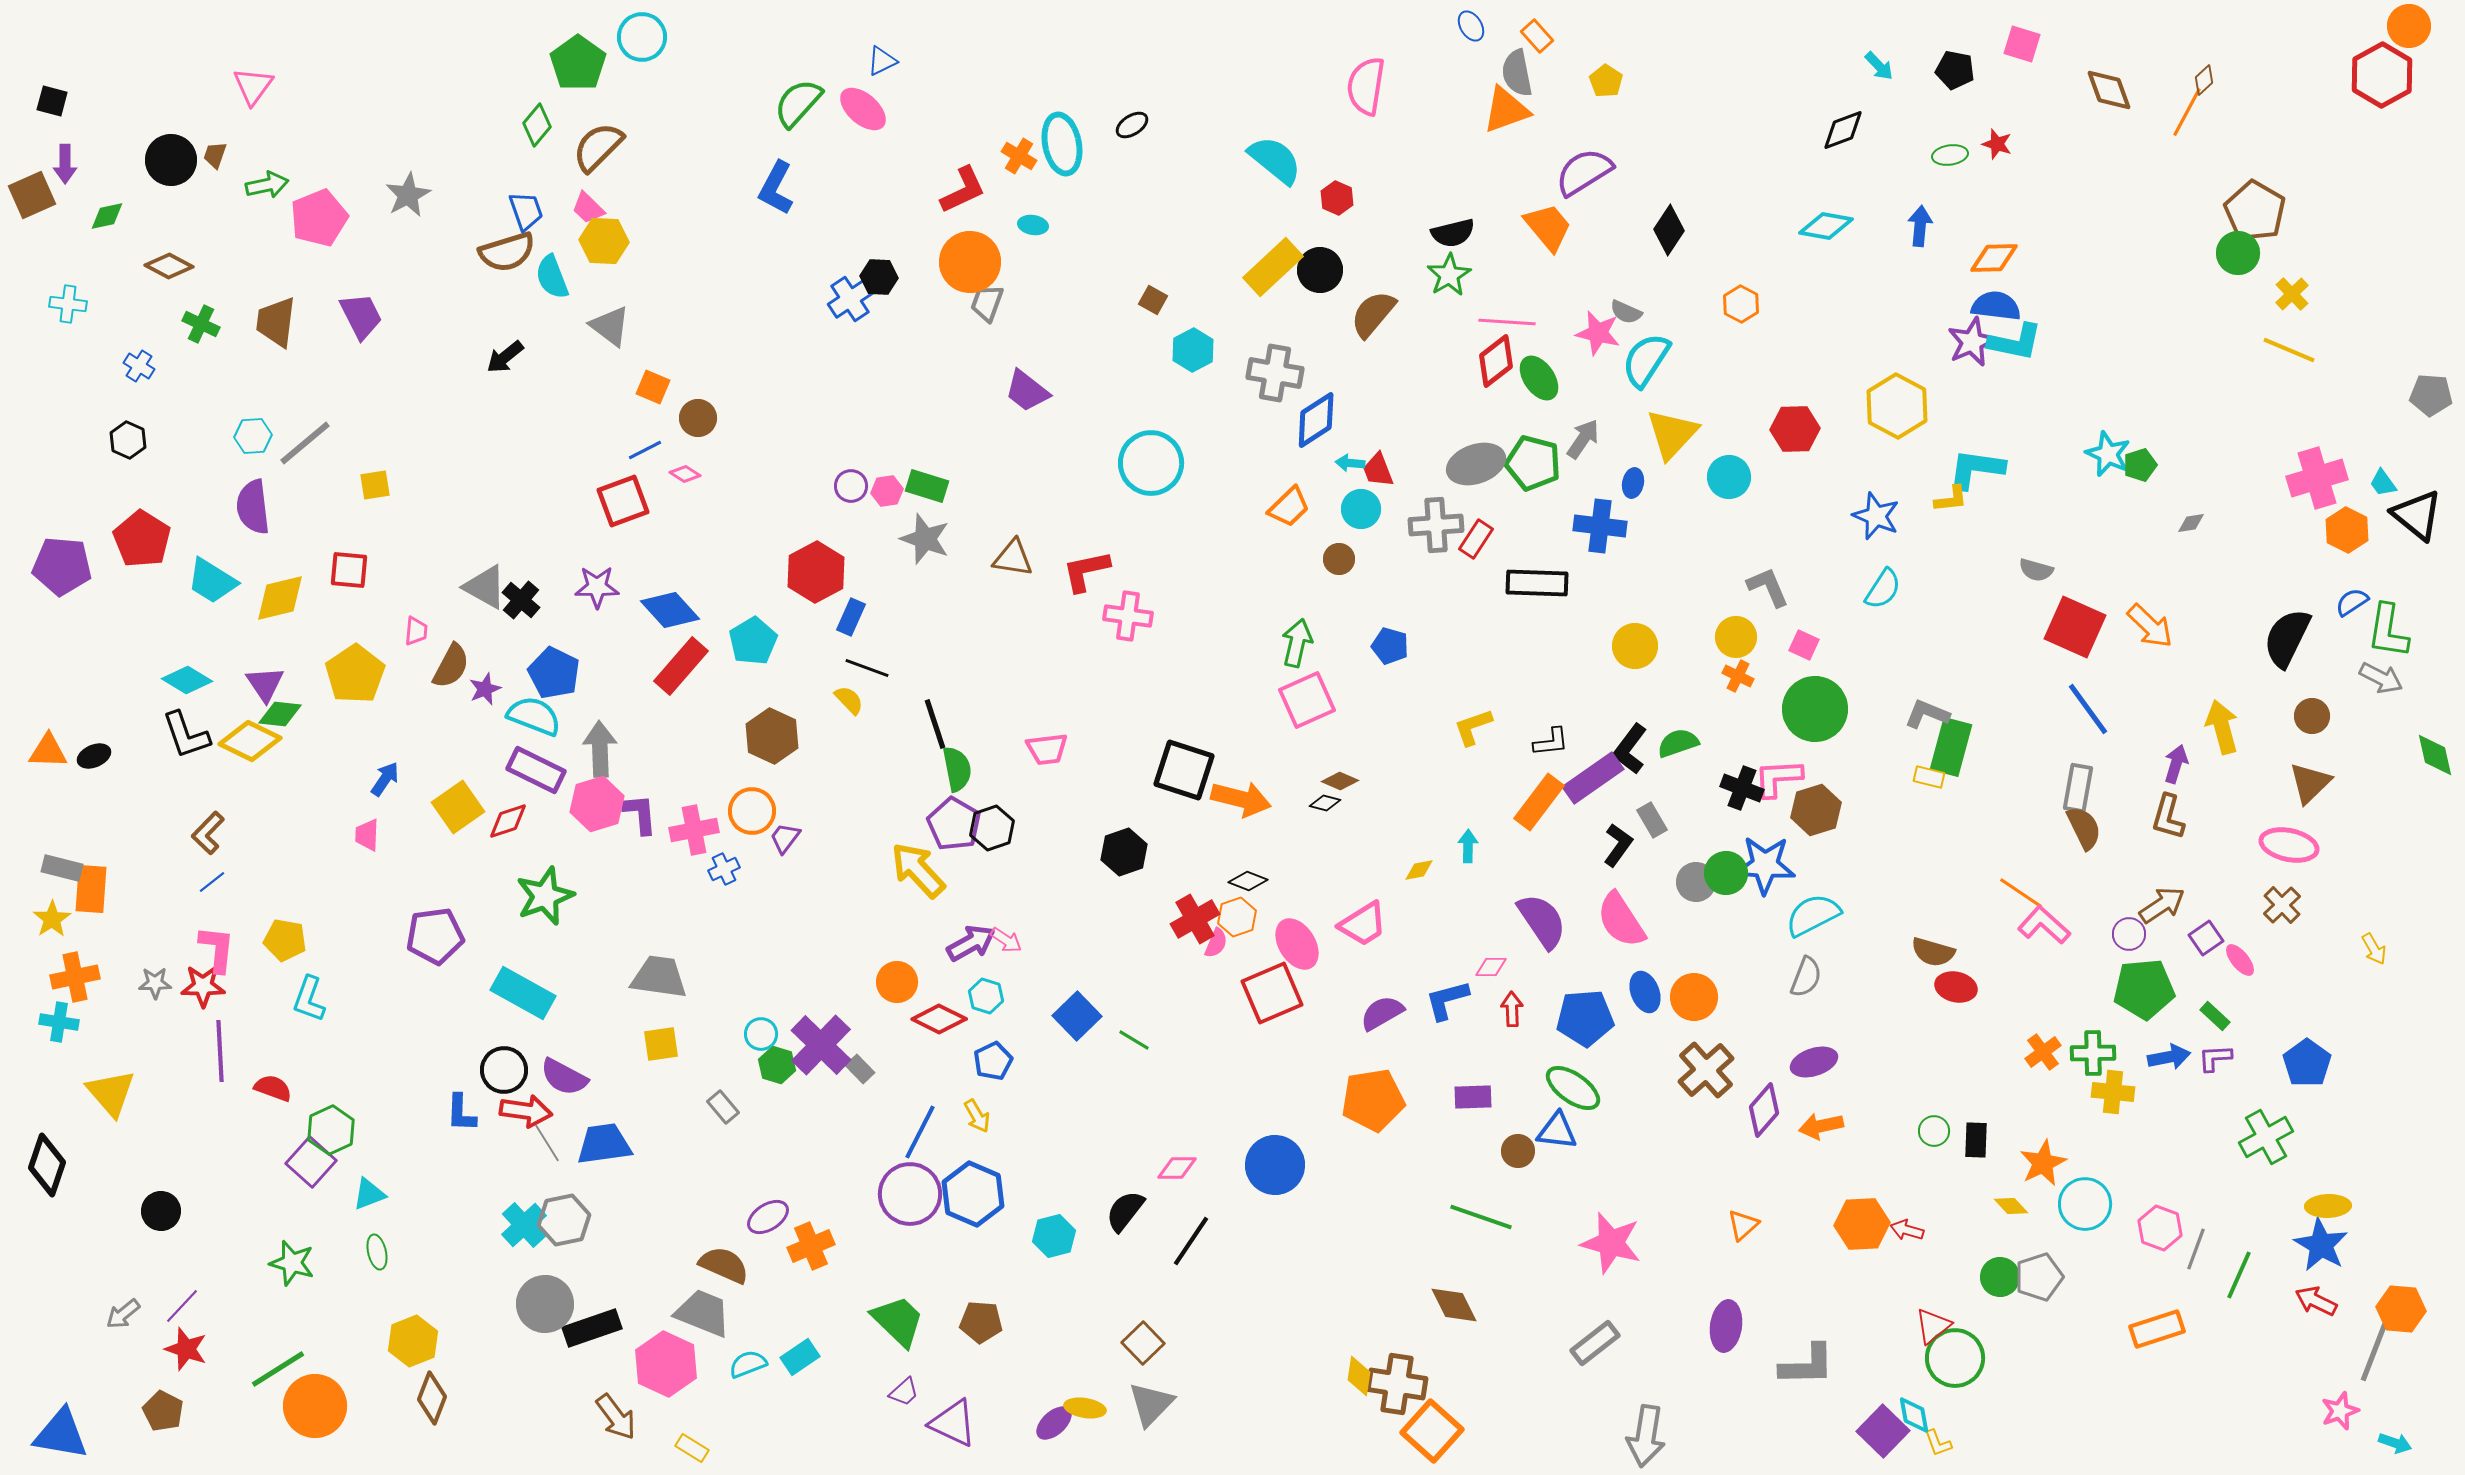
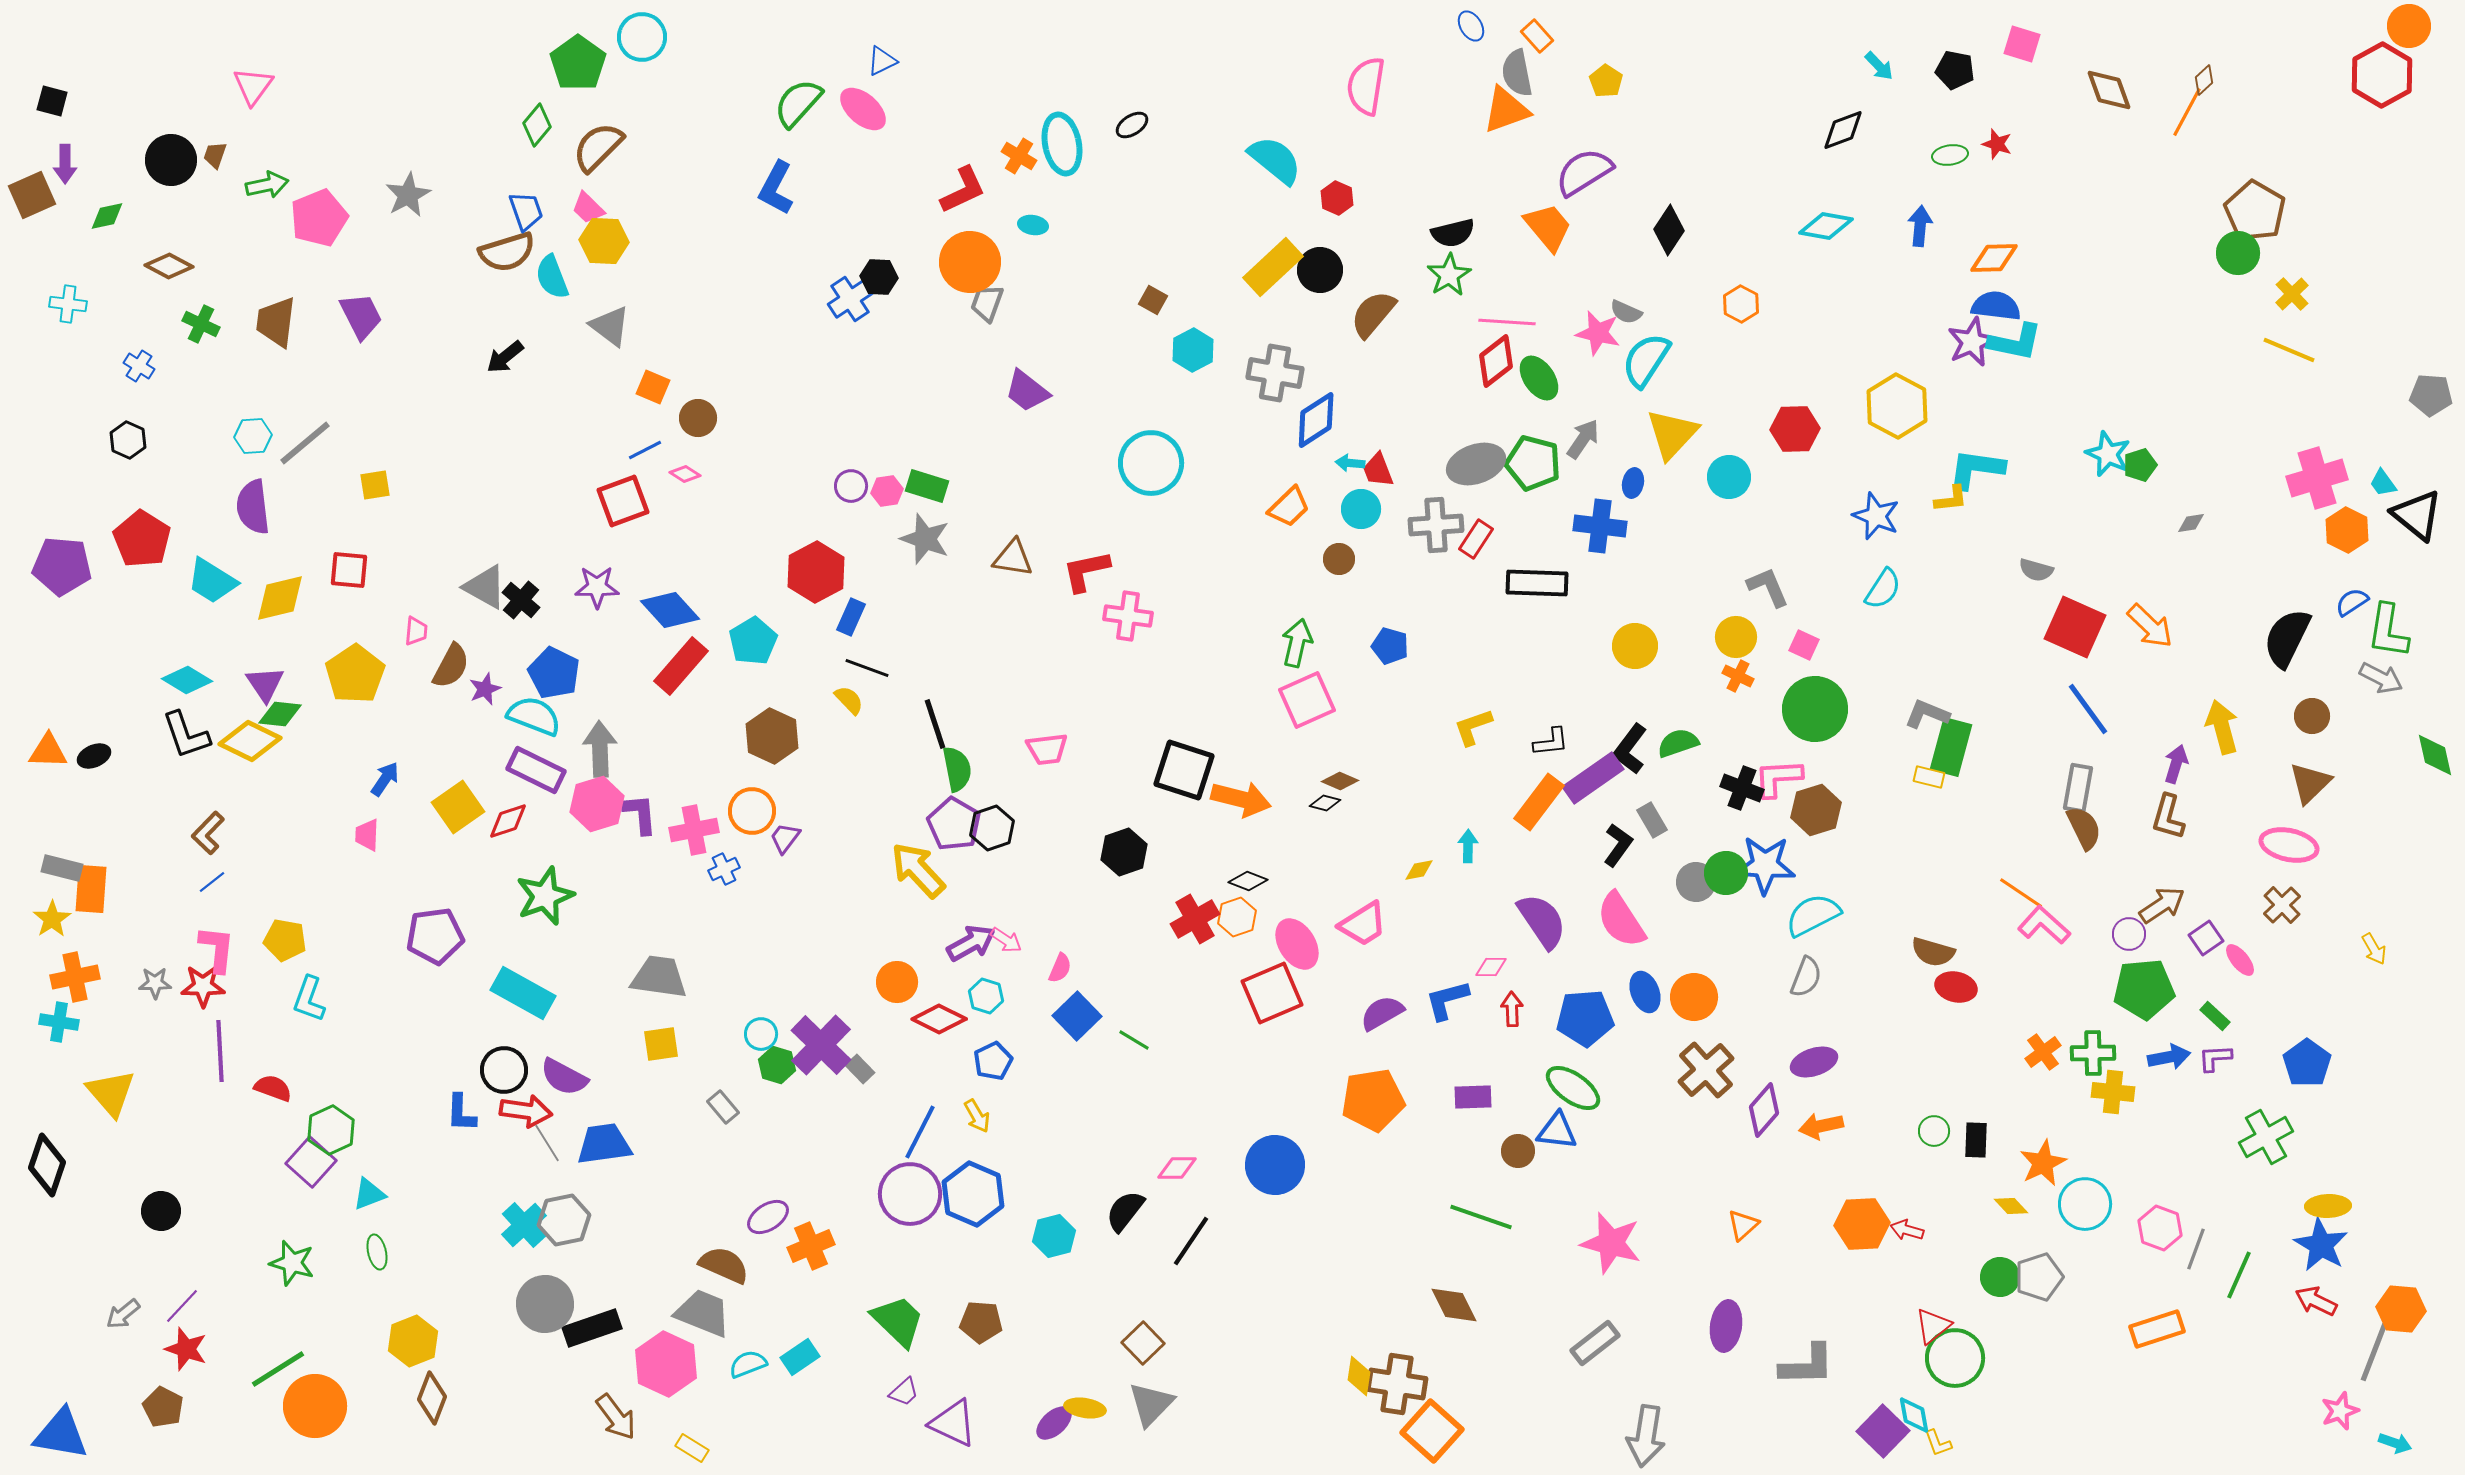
pink semicircle at (1216, 943): moved 156 px left, 25 px down
brown pentagon at (163, 1411): moved 4 px up
